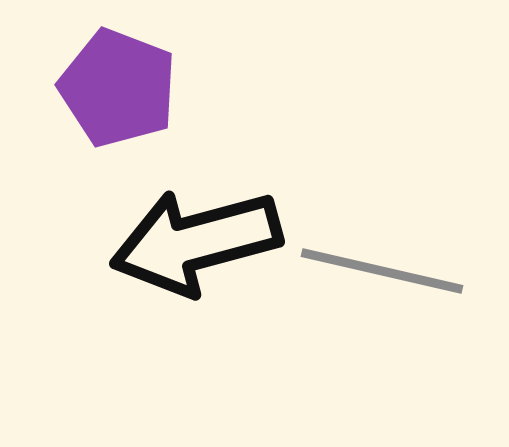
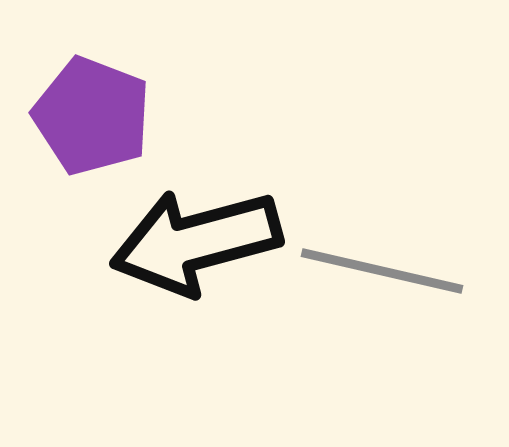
purple pentagon: moved 26 px left, 28 px down
